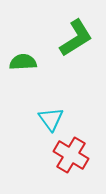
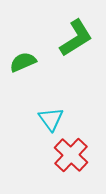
green semicircle: rotated 20 degrees counterclockwise
red cross: rotated 12 degrees clockwise
